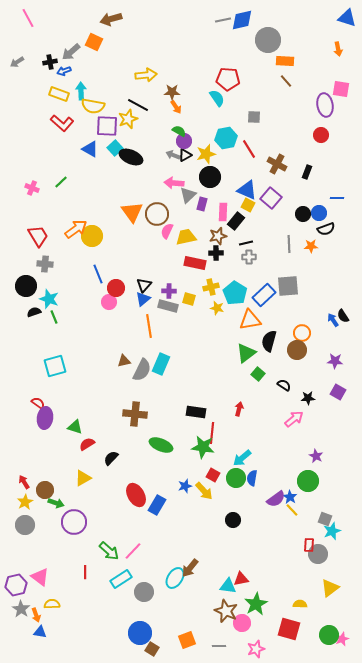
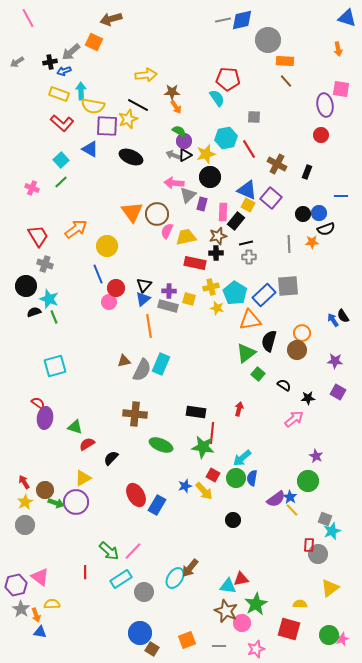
cyan square at (115, 148): moved 54 px left, 12 px down
blue line at (337, 198): moved 4 px right, 2 px up
yellow circle at (92, 236): moved 15 px right, 10 px down
orange star at (311, 246): moved 1 px right, 4 px up
gray cross at (45, 264): rotated 14 degrees clockwise
purple circle at (74, 522): moved 2 px right, 20 px up
